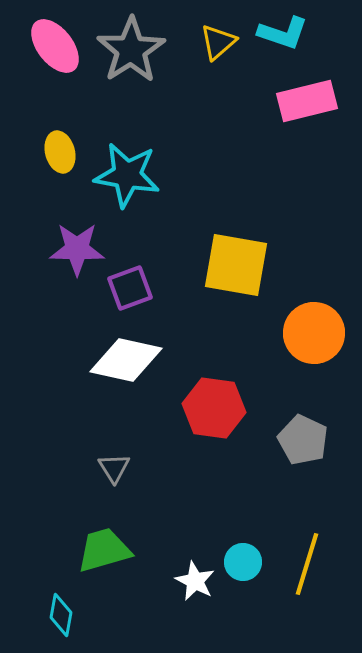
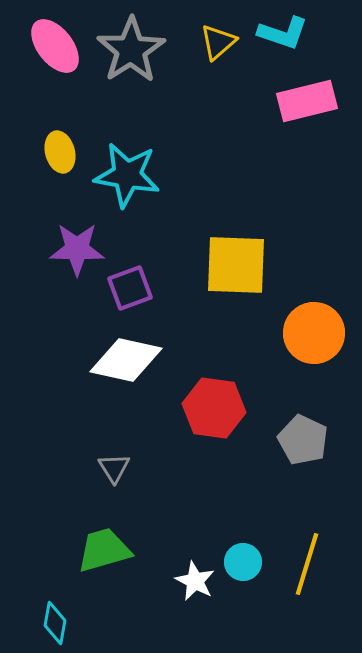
yellow square: rotated 8 degrees counterclockwise
cyan diamond: moved 6 px left, 8 px down
